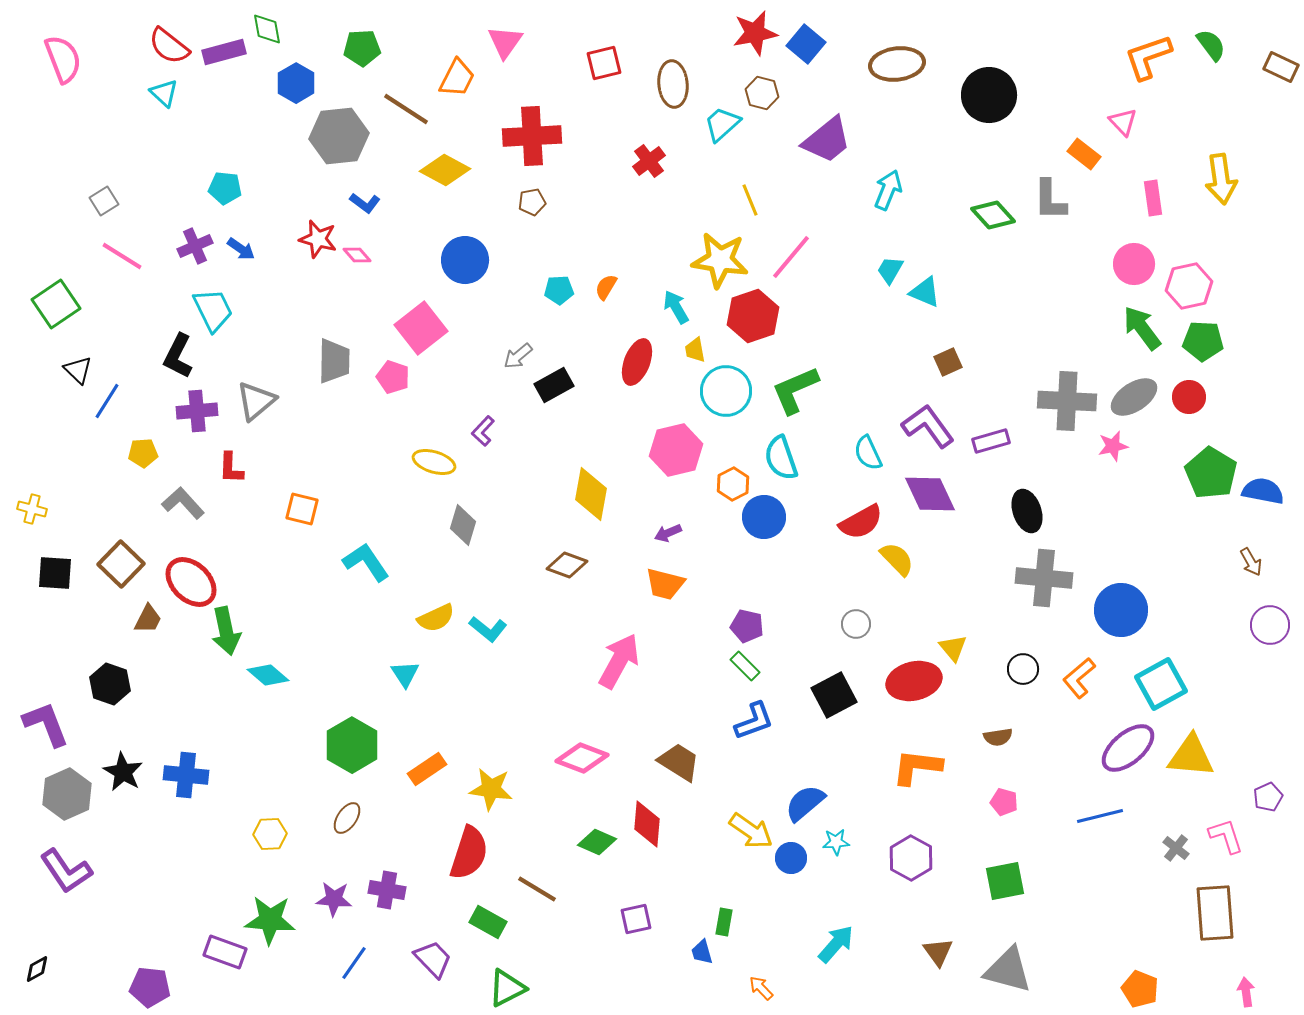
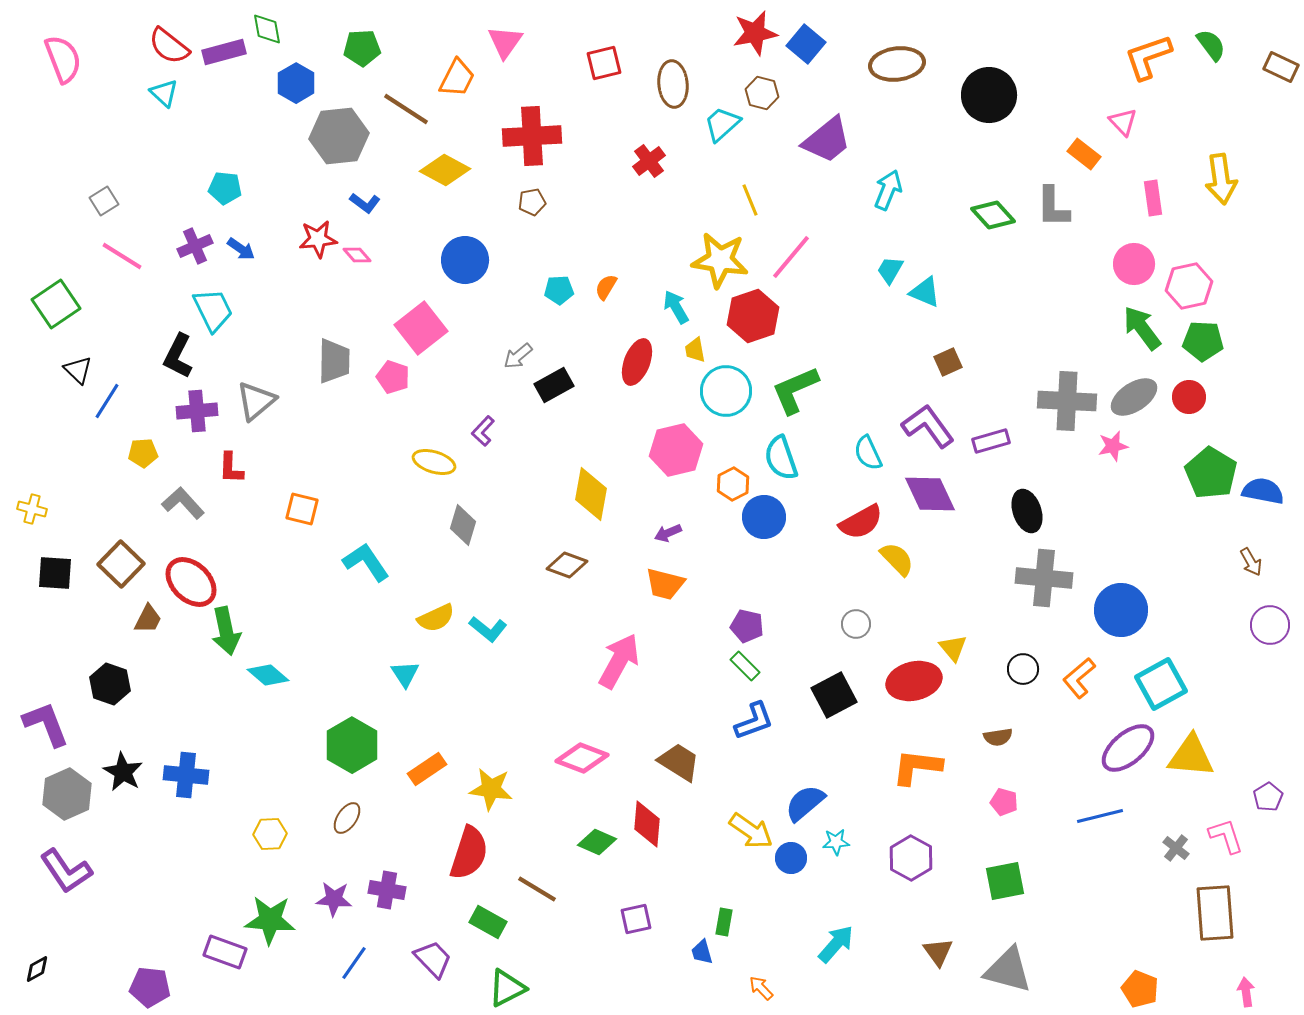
gray L-shape at (1050, 200): moved 3 px right, 7 px down
red star at (318, 239): rotated 21 degrees counterclockwise
purple pentagon at (1268, 797): rotated 8 degrees counterclockwise
